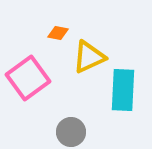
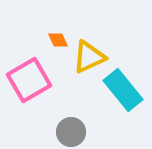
orange diamond: moved 7 px down; rotated 55 degrees clockwise
pink square: moved 1 px right, 2 px down; rotated 6 degrees clockwise
cyan rectangle: rotated 42 degrees counterclockwise
